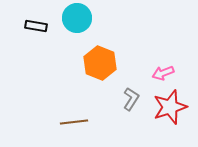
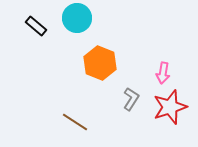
black rectangle: rotated 30 degrees clockwise
pink arrow: rotated 60 degrees counterclockwise
brown line: moved 1 px right; rotated 40 degrees clockwise
